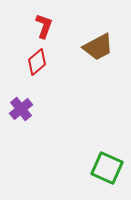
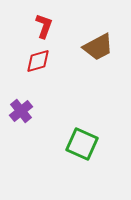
red diamond: moved 1 px right, 1 px up; rotated 24 degrees clockwise
purple cross: moved 2 px down
green square: moved 25 px left, 24 px up
